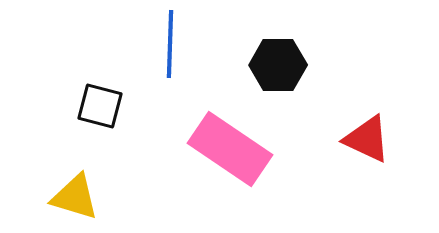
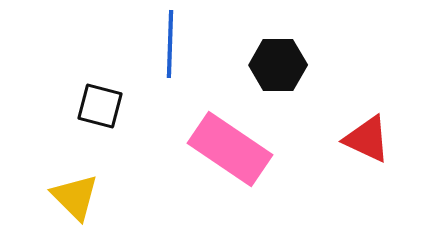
yellow triangle: rotated 28 degrees clockwise
